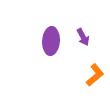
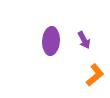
purple arrow: moved 1 px right, 3 px down
